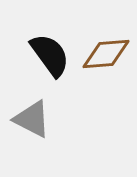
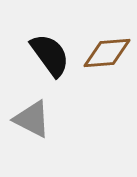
brown diamond: moved 1 px right, 1 px up
